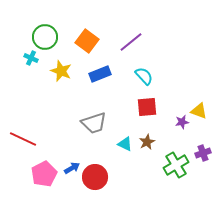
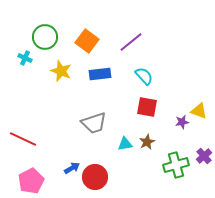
cyan cross: moved 6 px left
blue rectangle: rotated 15 degrees clockwise
red square: rotated 15 degrees clockwise
cyan triangle: rotated 35 degrees counterclockwise
purple cross: moved 1 px right, 3 px down; rotated 21 degrees counterclockwise
green cross: rotated 15 degrees clockwise
pink pentagon: moved 13 px left, 7 px down
